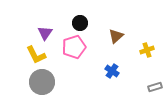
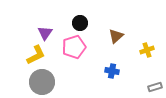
yellow L-shape: rotated 90 degrees counterclockwise
blue cross: rotated 24 degrees counterclockwise
